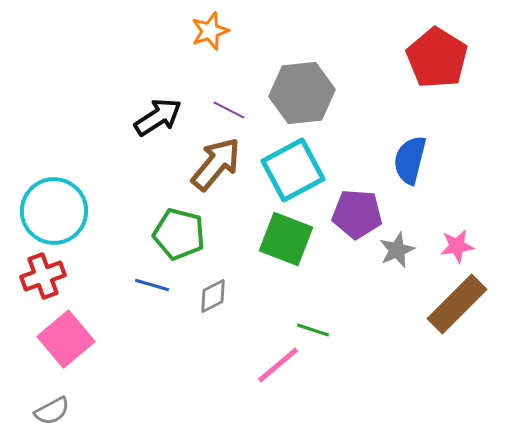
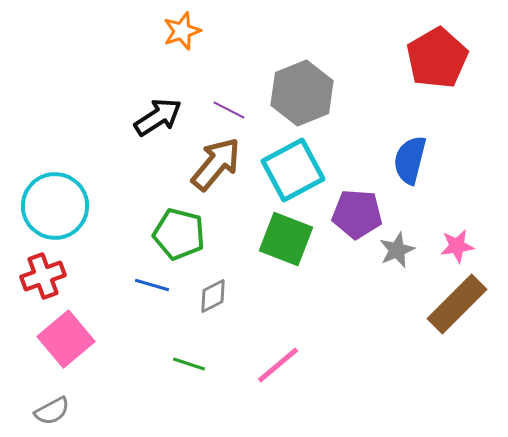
orange star: moved 28 px left
red pentagon: rotated 10 degrees clockwise
gray hexagon: rotated 16 degrees counterclockwise
cyan circle: moved 1 px right, 5 px up
green line: moved 124 px left, 34 px down
